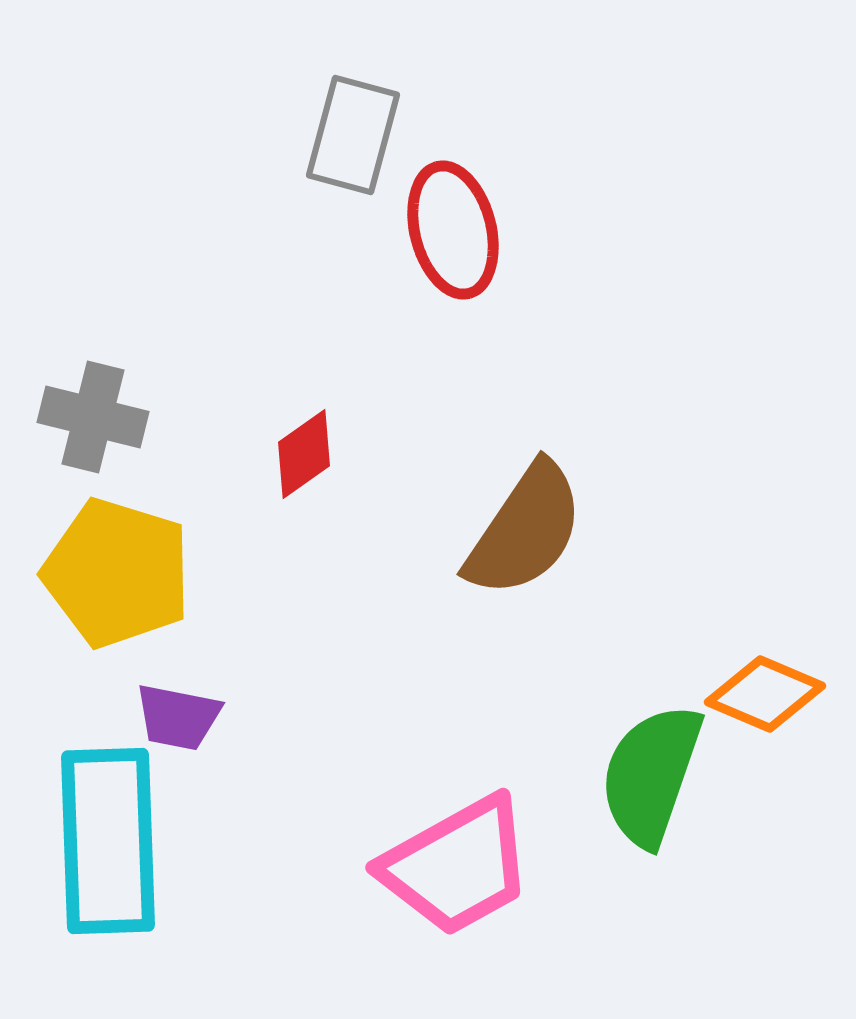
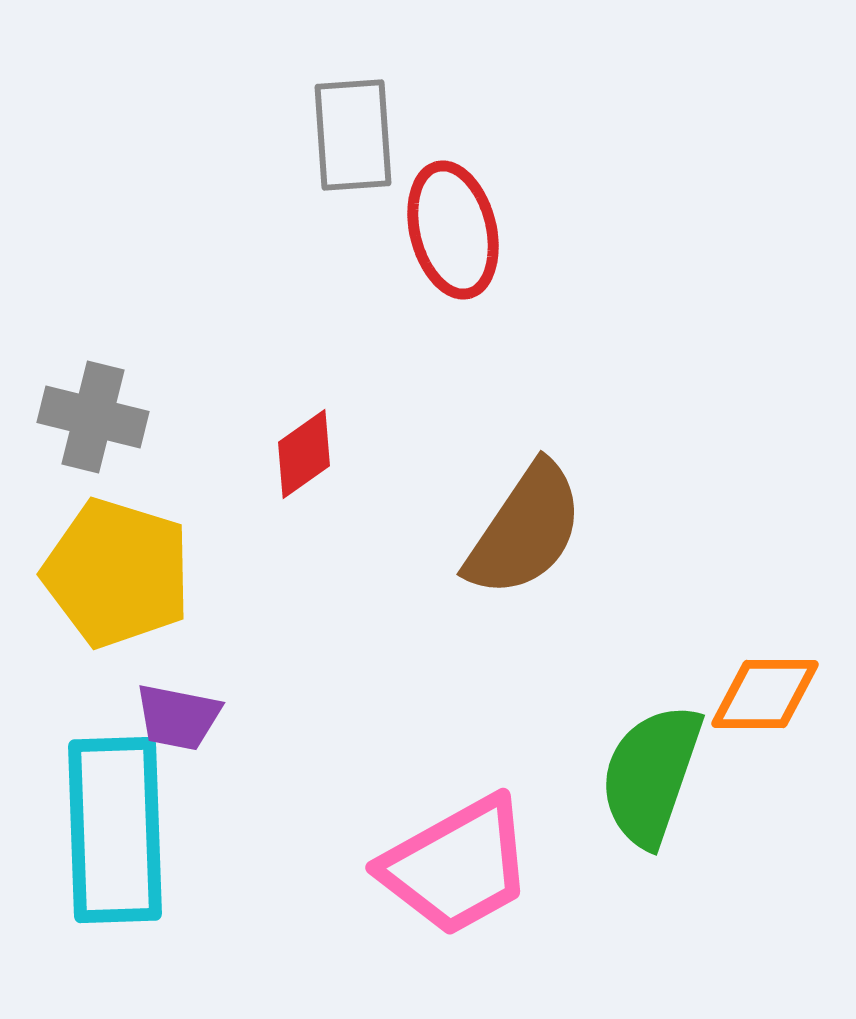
gray rectangle: rotated 19 degrees counterclockwise
orange diamond: rotated 23 degrees counterclockwise
cyan rectangle: moved 7 px right, 11 px up
